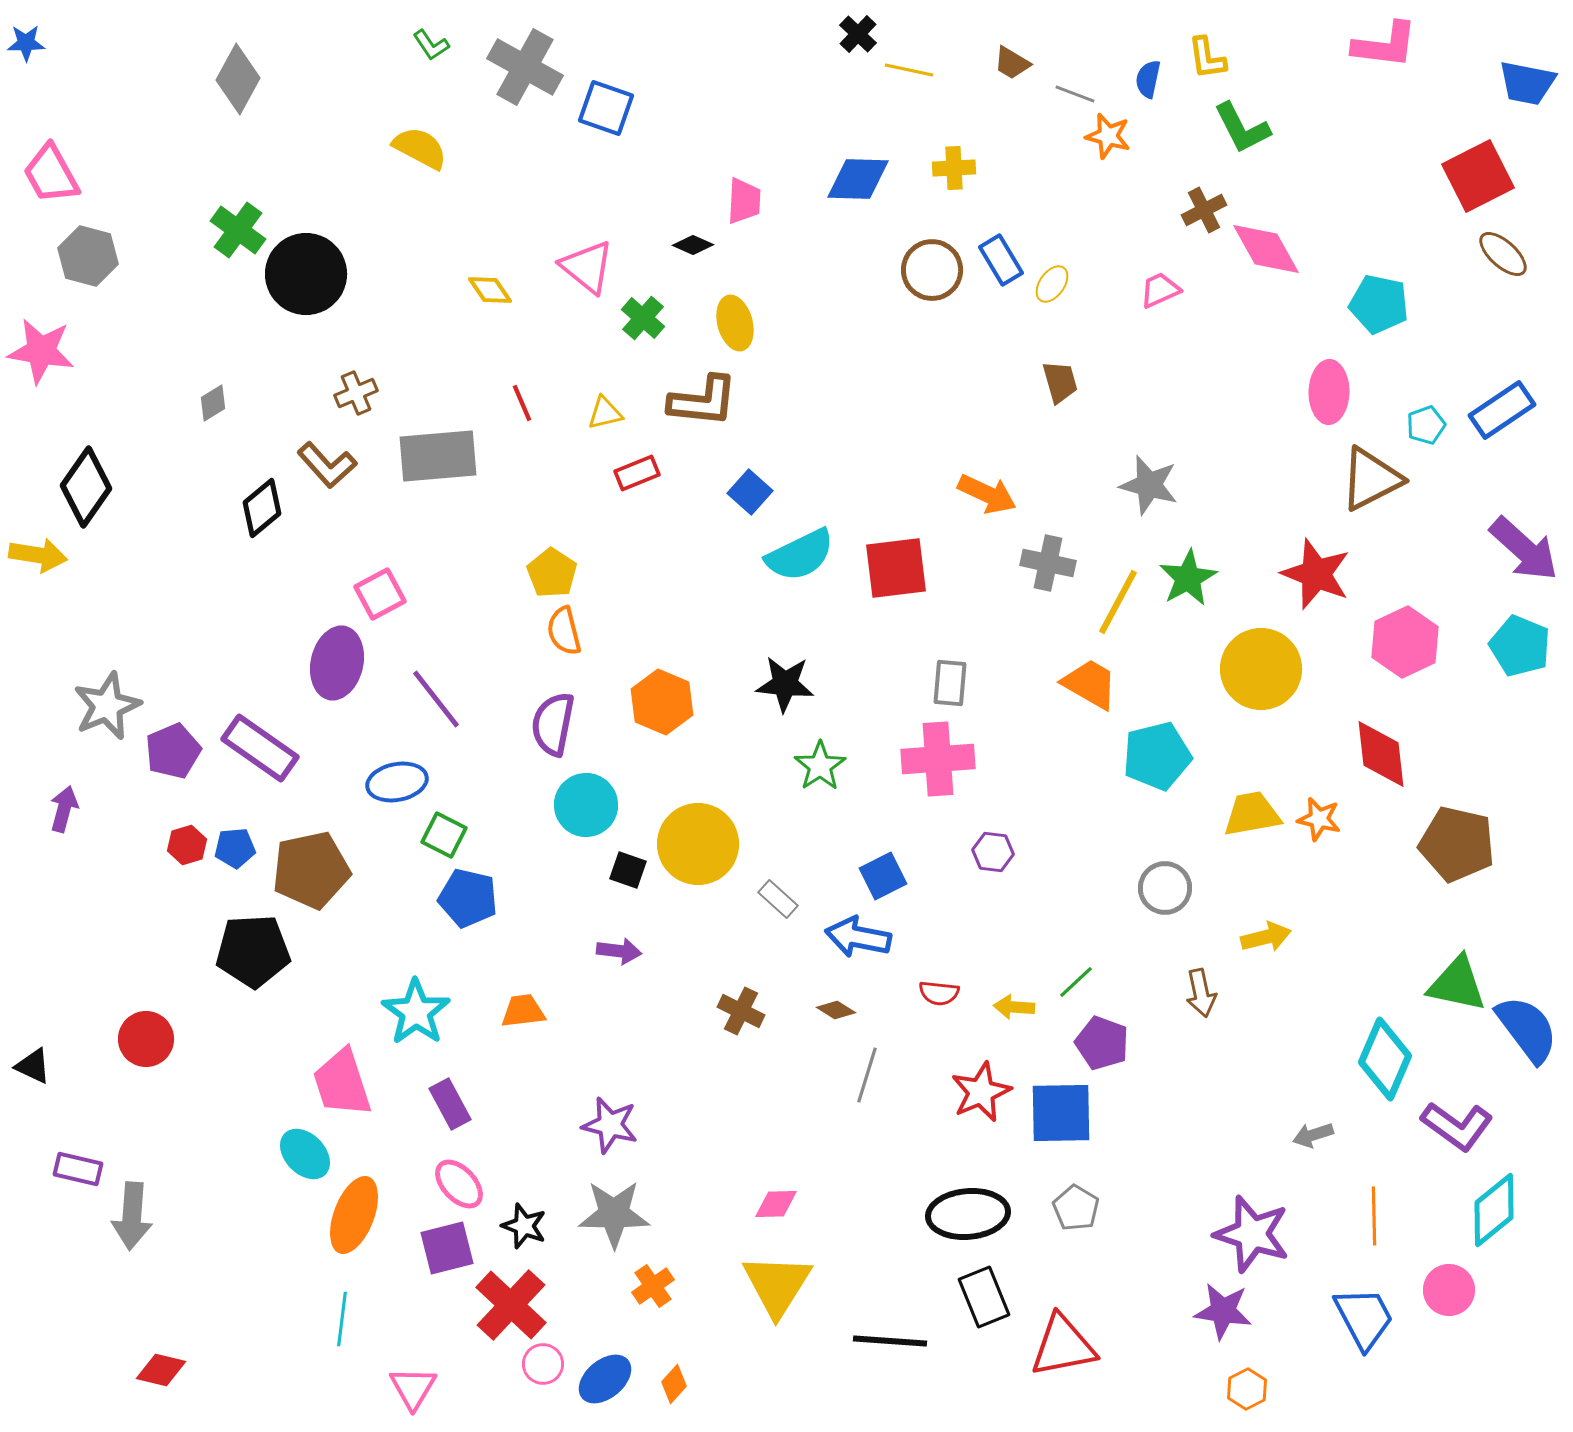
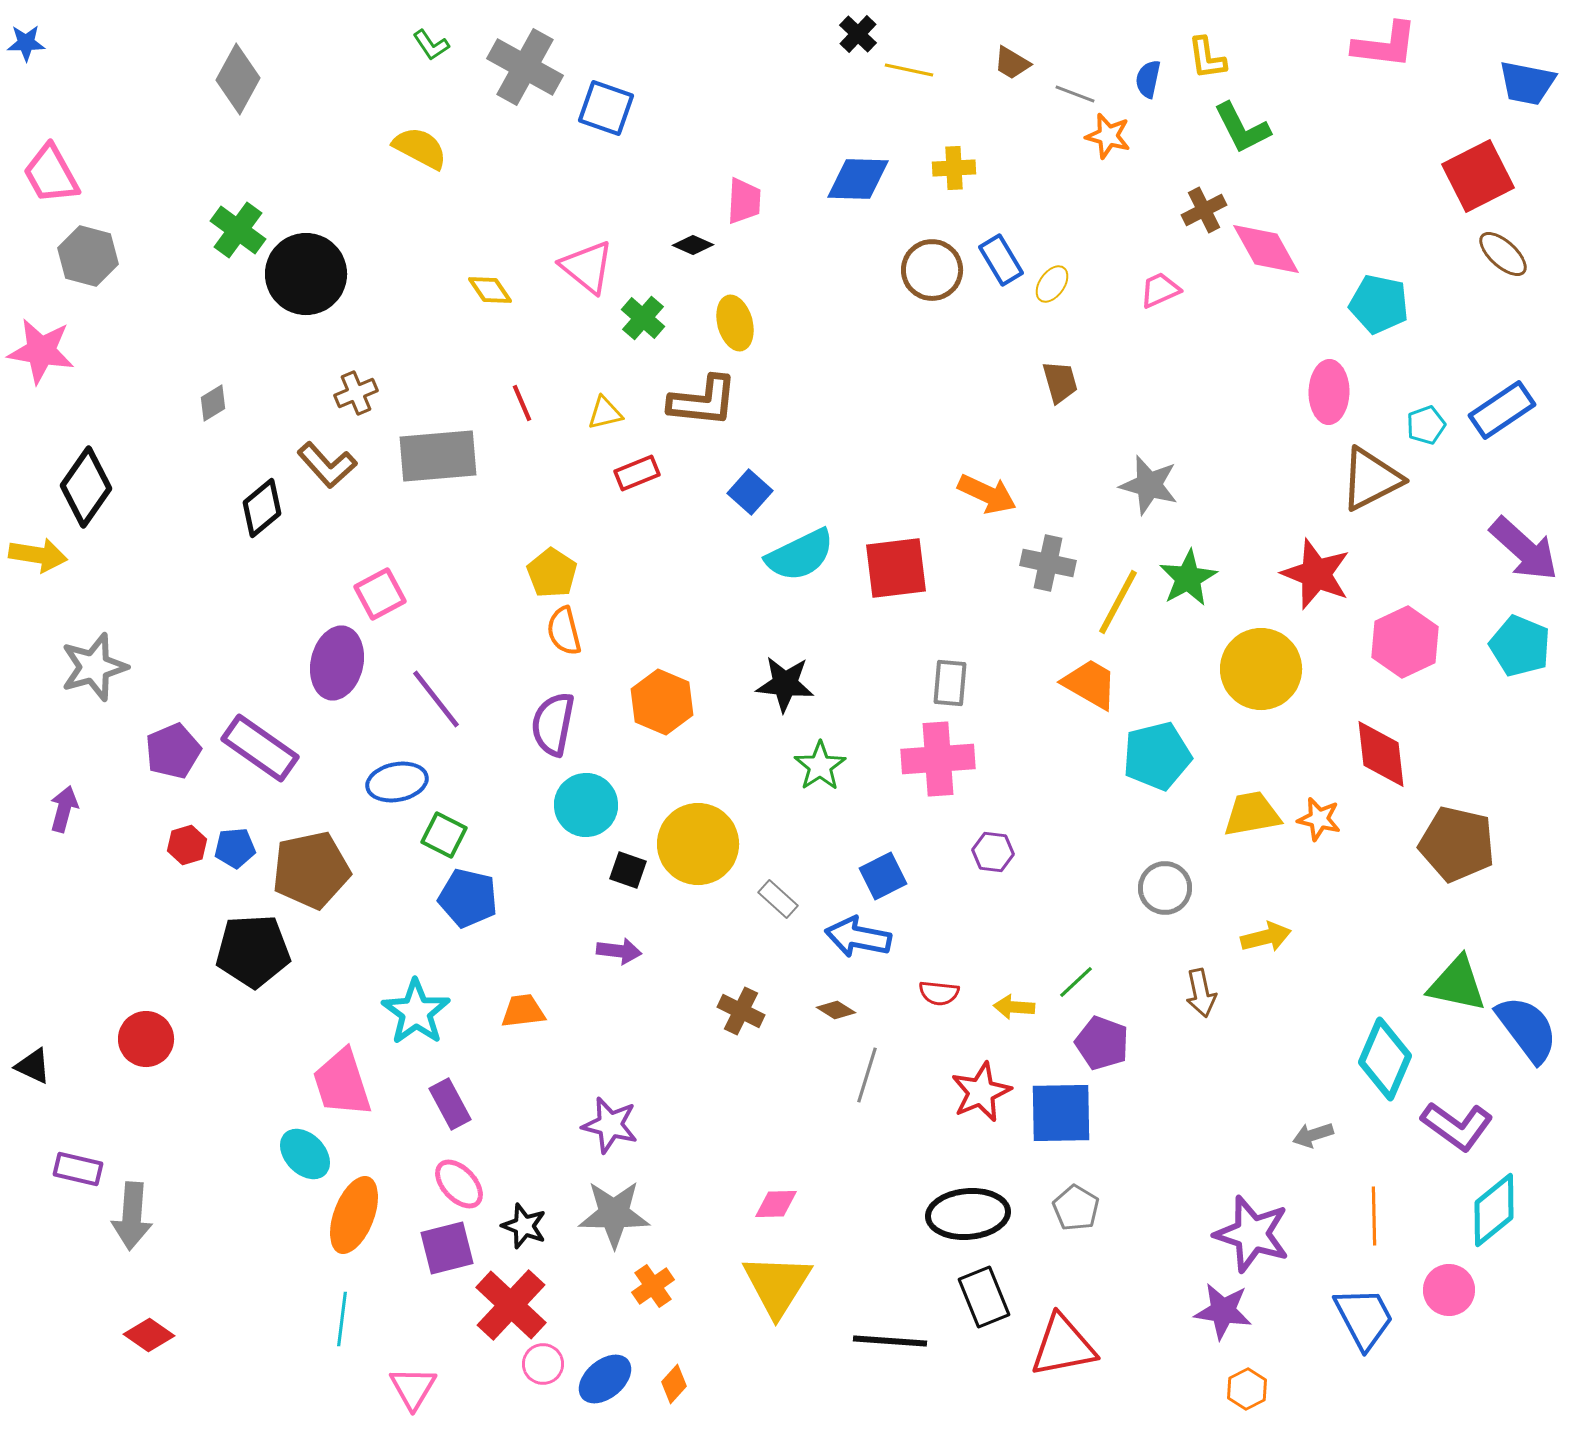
gray star at (107, 706): moved 13 px left, 39 px up; rotated 6 degrees clockwise
red diamond at (161, 1370): moved 12 px left, 35 px up; rotated 21 degrees clockwise
